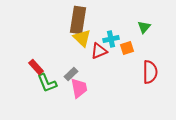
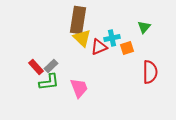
cyan cross: moved 1 px right, 1 px up
red triangle: moved 4 px up
gray rectangle: moved 20 px left, 8 px up
green L-shape: moved 2 px right, 1 px up; rotated 75 degrees counterclockwise
pink trapezoid: rotated 10 degrees counterclockwise
